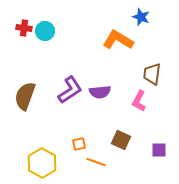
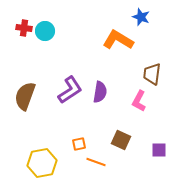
purple semicircle: rotated 75 degrees counterclockwise
yellow hexagon: rotated 20 degrees clockwise
